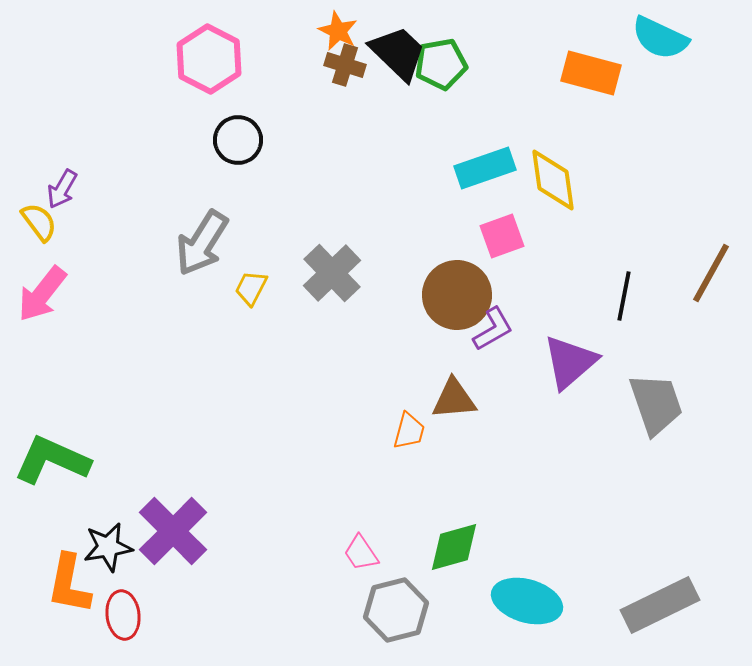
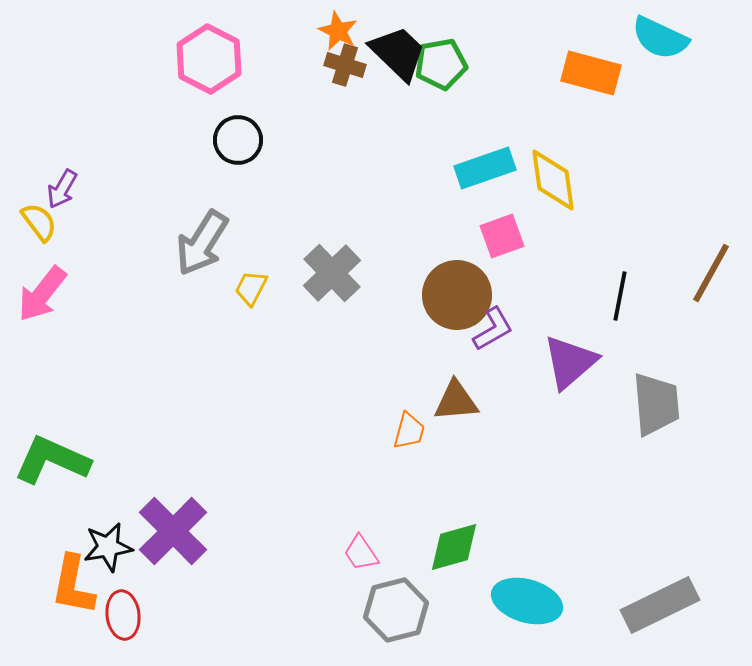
black line: moved 4 px left
brown triangle: moved 2 px right, 2 px down
gray trapezoid: rotated 14 degrees clockwise
orange L-shape: moved 4 px right, 1 px down
